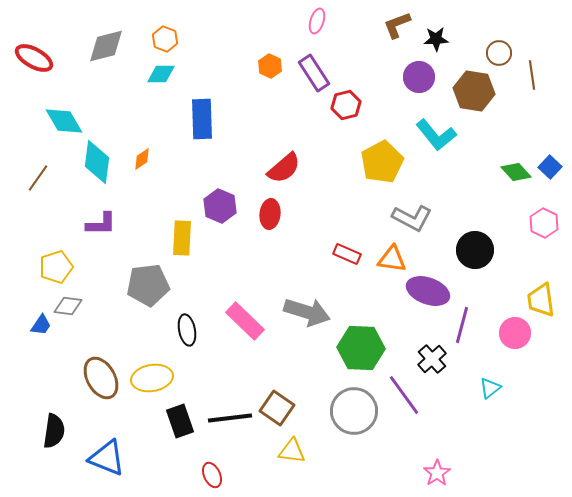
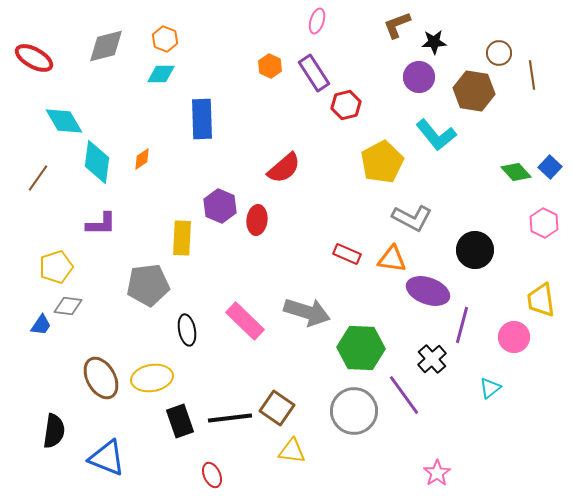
black star at (436, 39): moved 2 px left, 3 px down
red ellipse at (270, 214): moved 13 px left, 6 px down
pink circle at (515, 333): moved 1 px left, 4 px down
